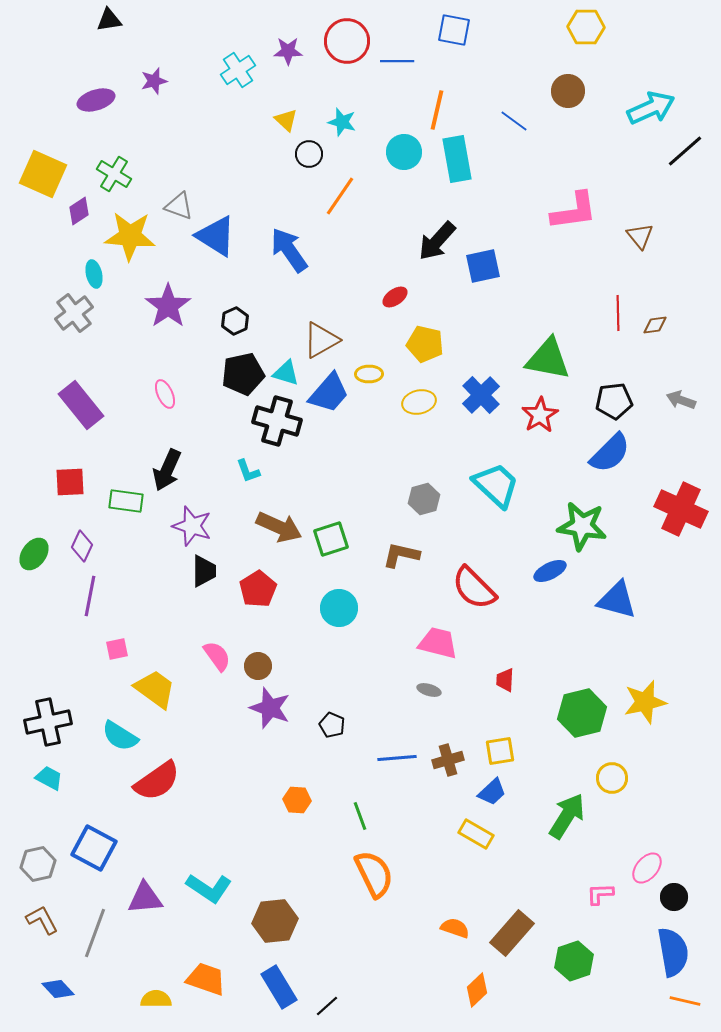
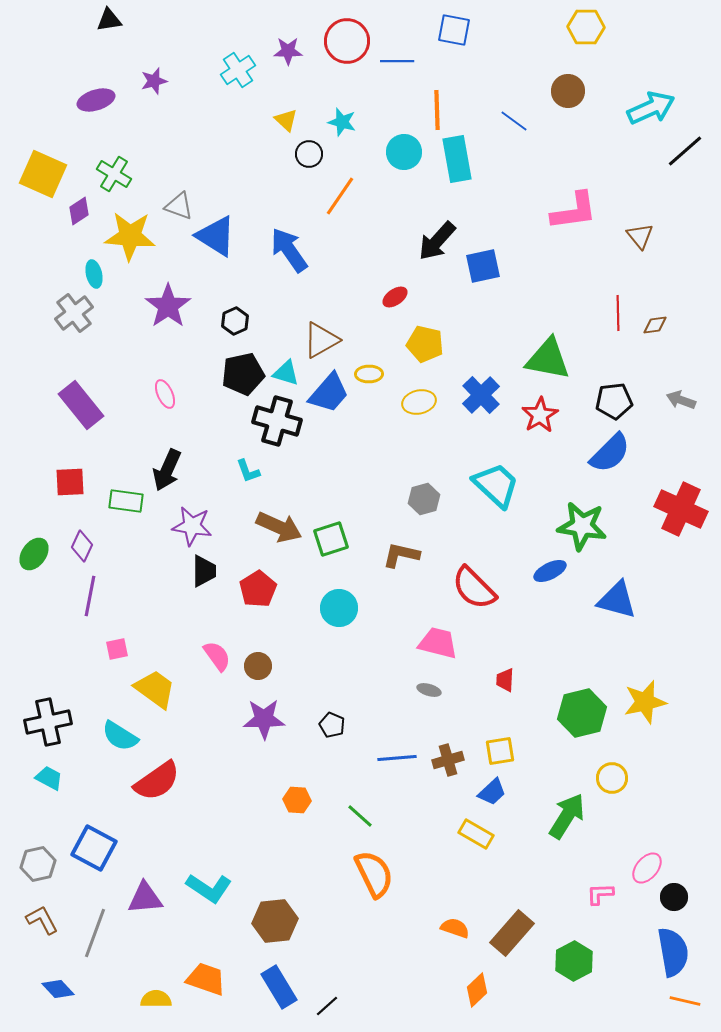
orange line at (437, 110): rotated 15 degrees counterclockwise
purple star at (192, 526): rotated 9 degrees counterclockwise
purple star at (270, 708): moved 6 px left, 11 px down; rotated 21 degrees counterclockwise
green line at (360, 816): rotated 28 degrees counterclockwise
green hexagon at (574, 961): rotated 9 degrees counterclockwise
